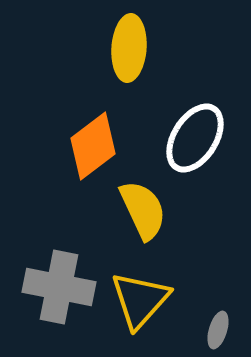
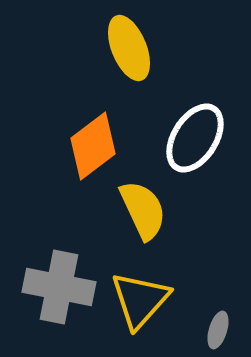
yellow ellipse: rotated 26 degrees counterclockwise
